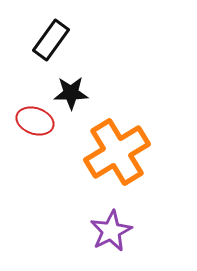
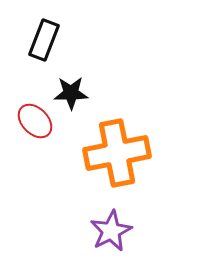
black rectangle: moved 7 px left; rotated 15 degrees counterclockwise
red ellipse: rotated 27 degrees clockwise
orange cross: moved 1 px down; rotated 20 degrees clockwise
